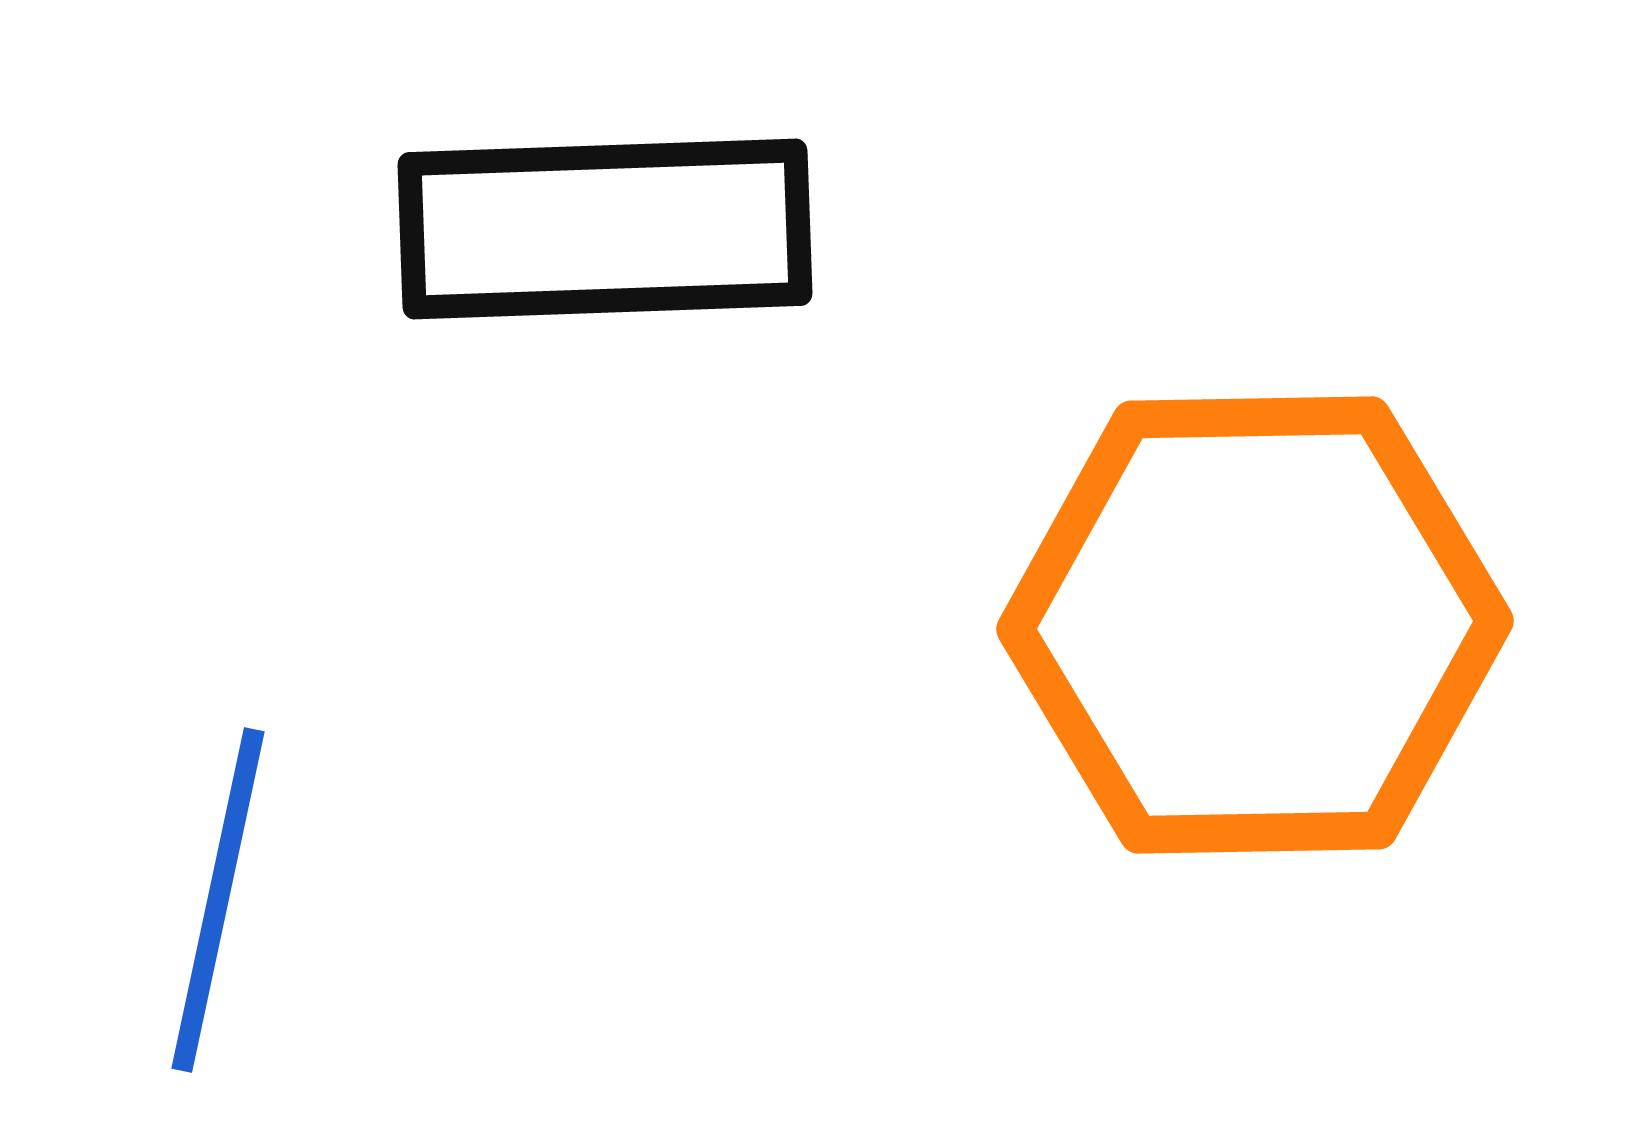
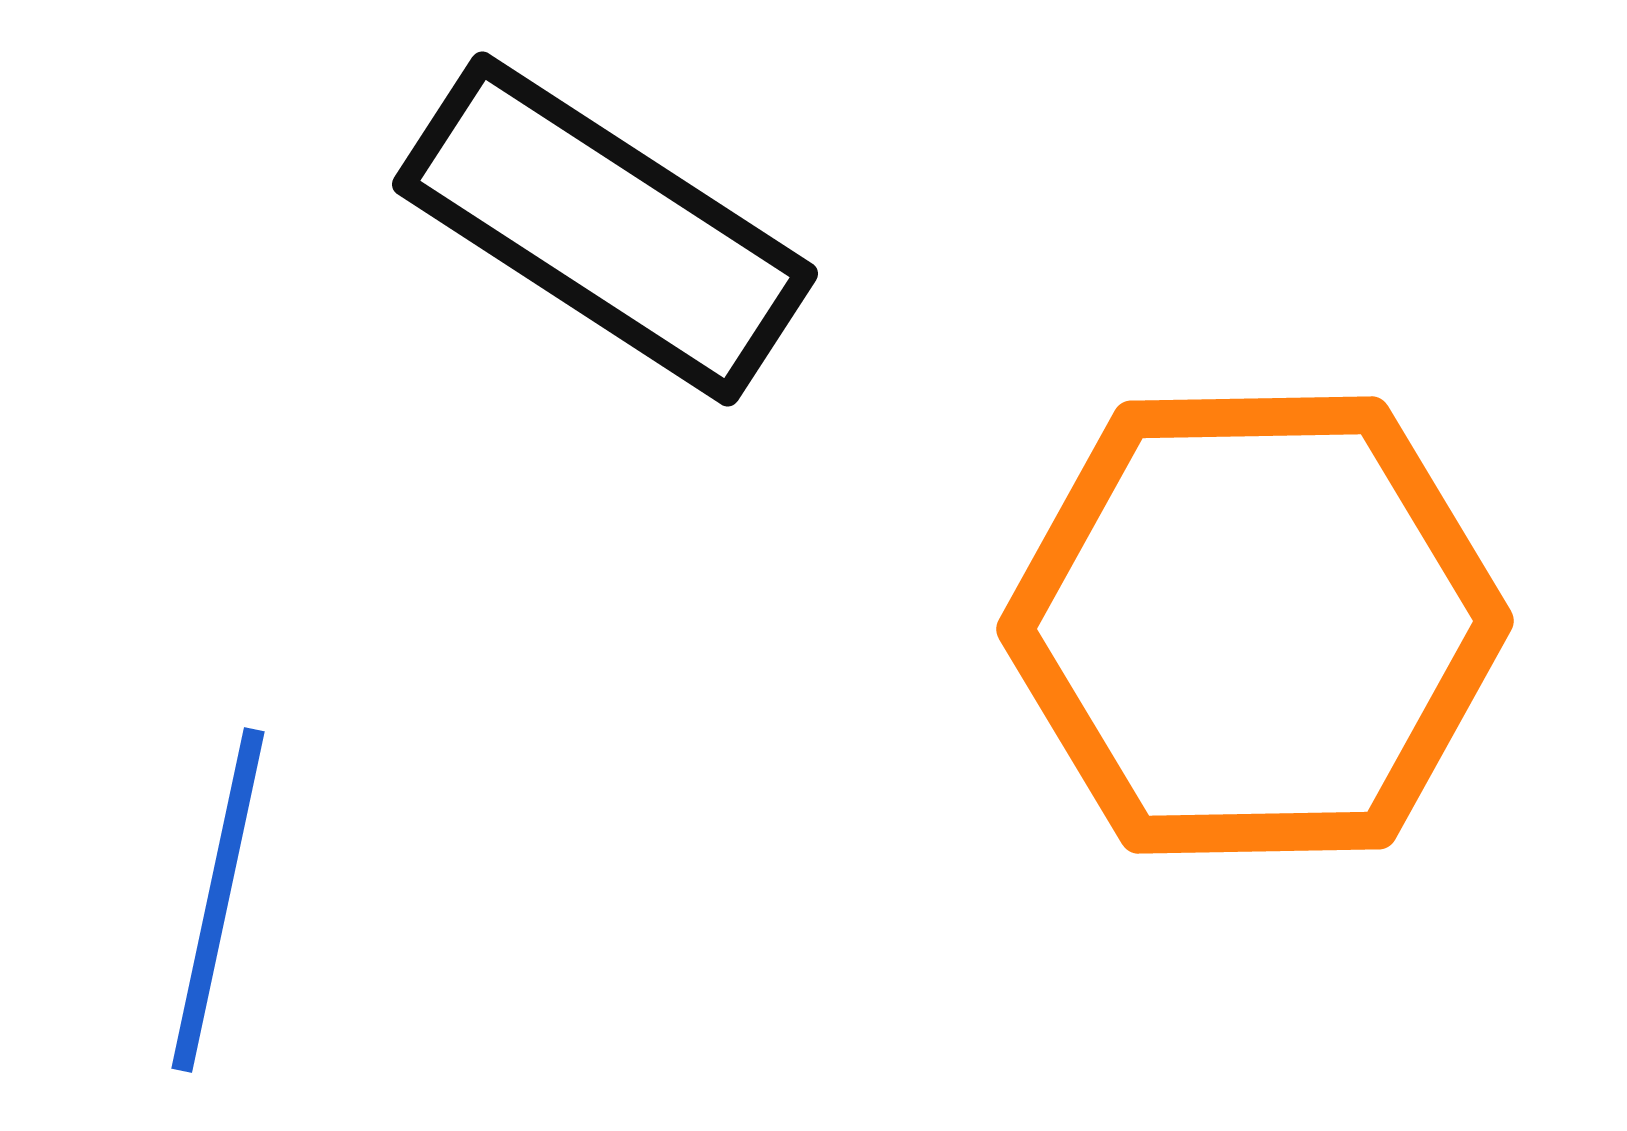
black rectangle: rotated 35 degrees clockwise
